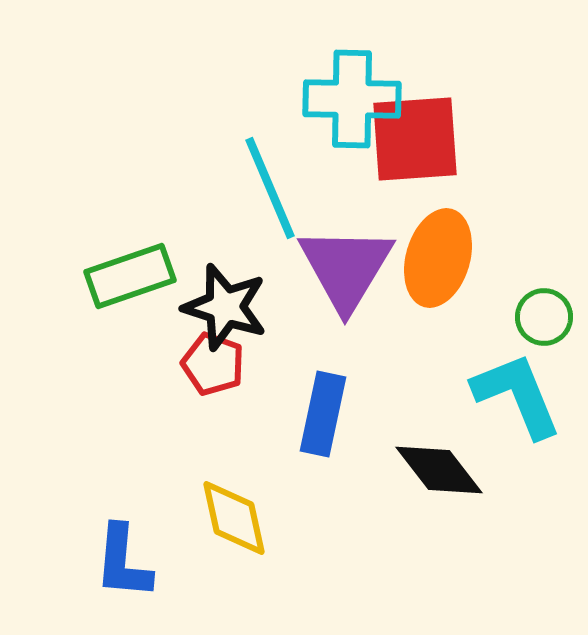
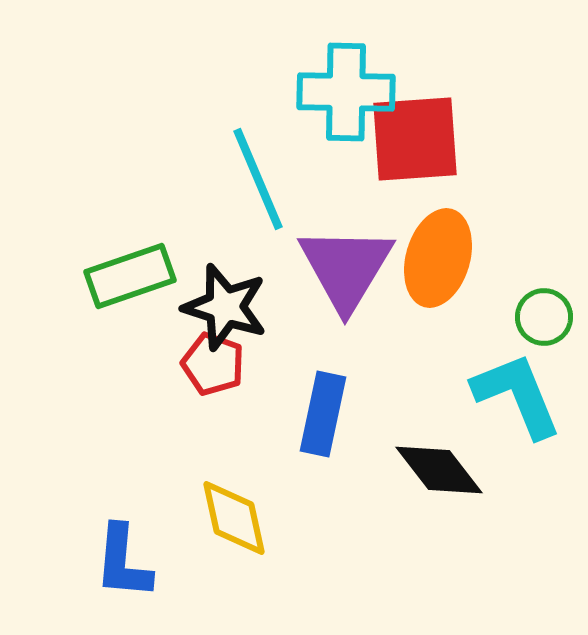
cyan cross: moved 6 px left, 7 px up
cyan line: moved 12 px left, 9 px up
